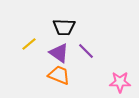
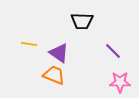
black trapezoid: moved 18 px right, 6 px up
yellow line: rotated 49 degrees clockwise
purple line: moved 27 px right
orange trapezoid: moved 5 px left
